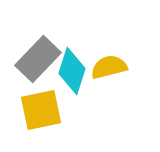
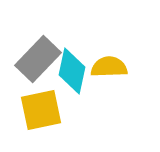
yellow semicircle: rotated 12 degrees clockwise
cyan diamond: rotated 6 degrees counterclockwise
